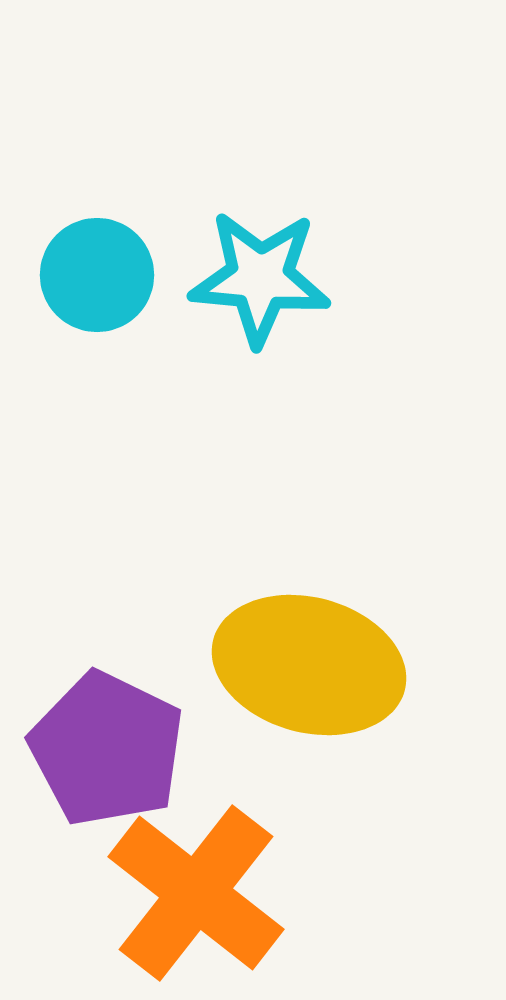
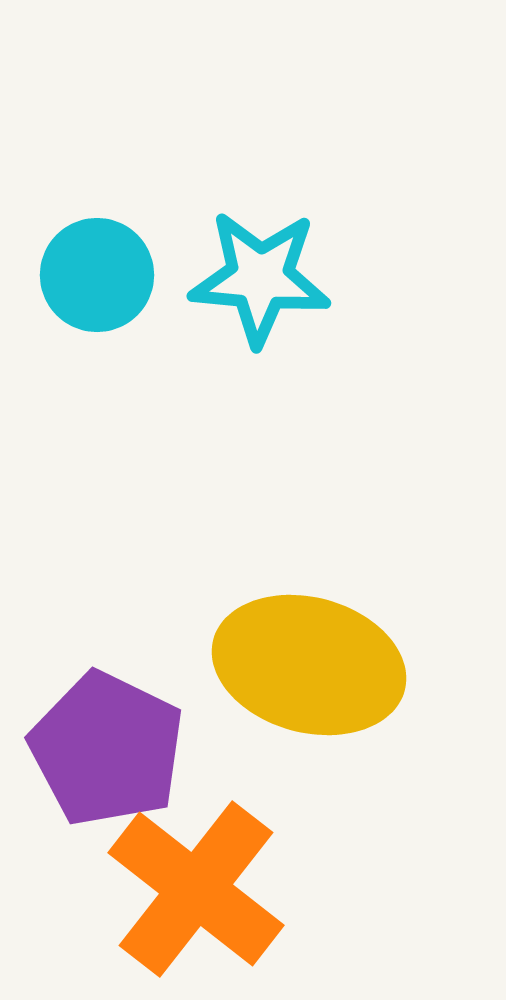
orange cross: moved 4 px up
